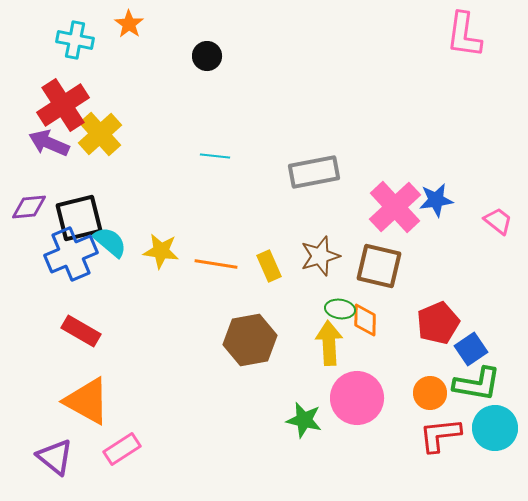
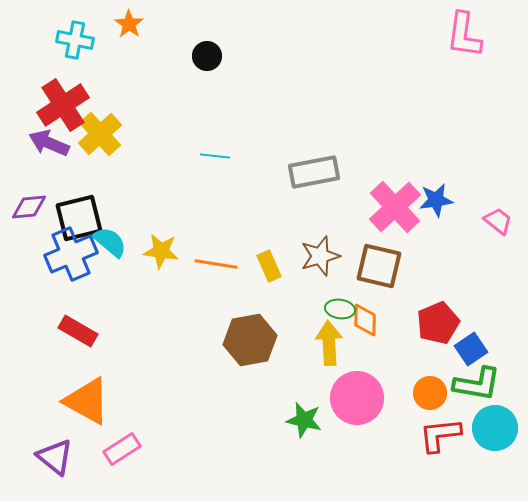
red rectangle: moved 3 px left
